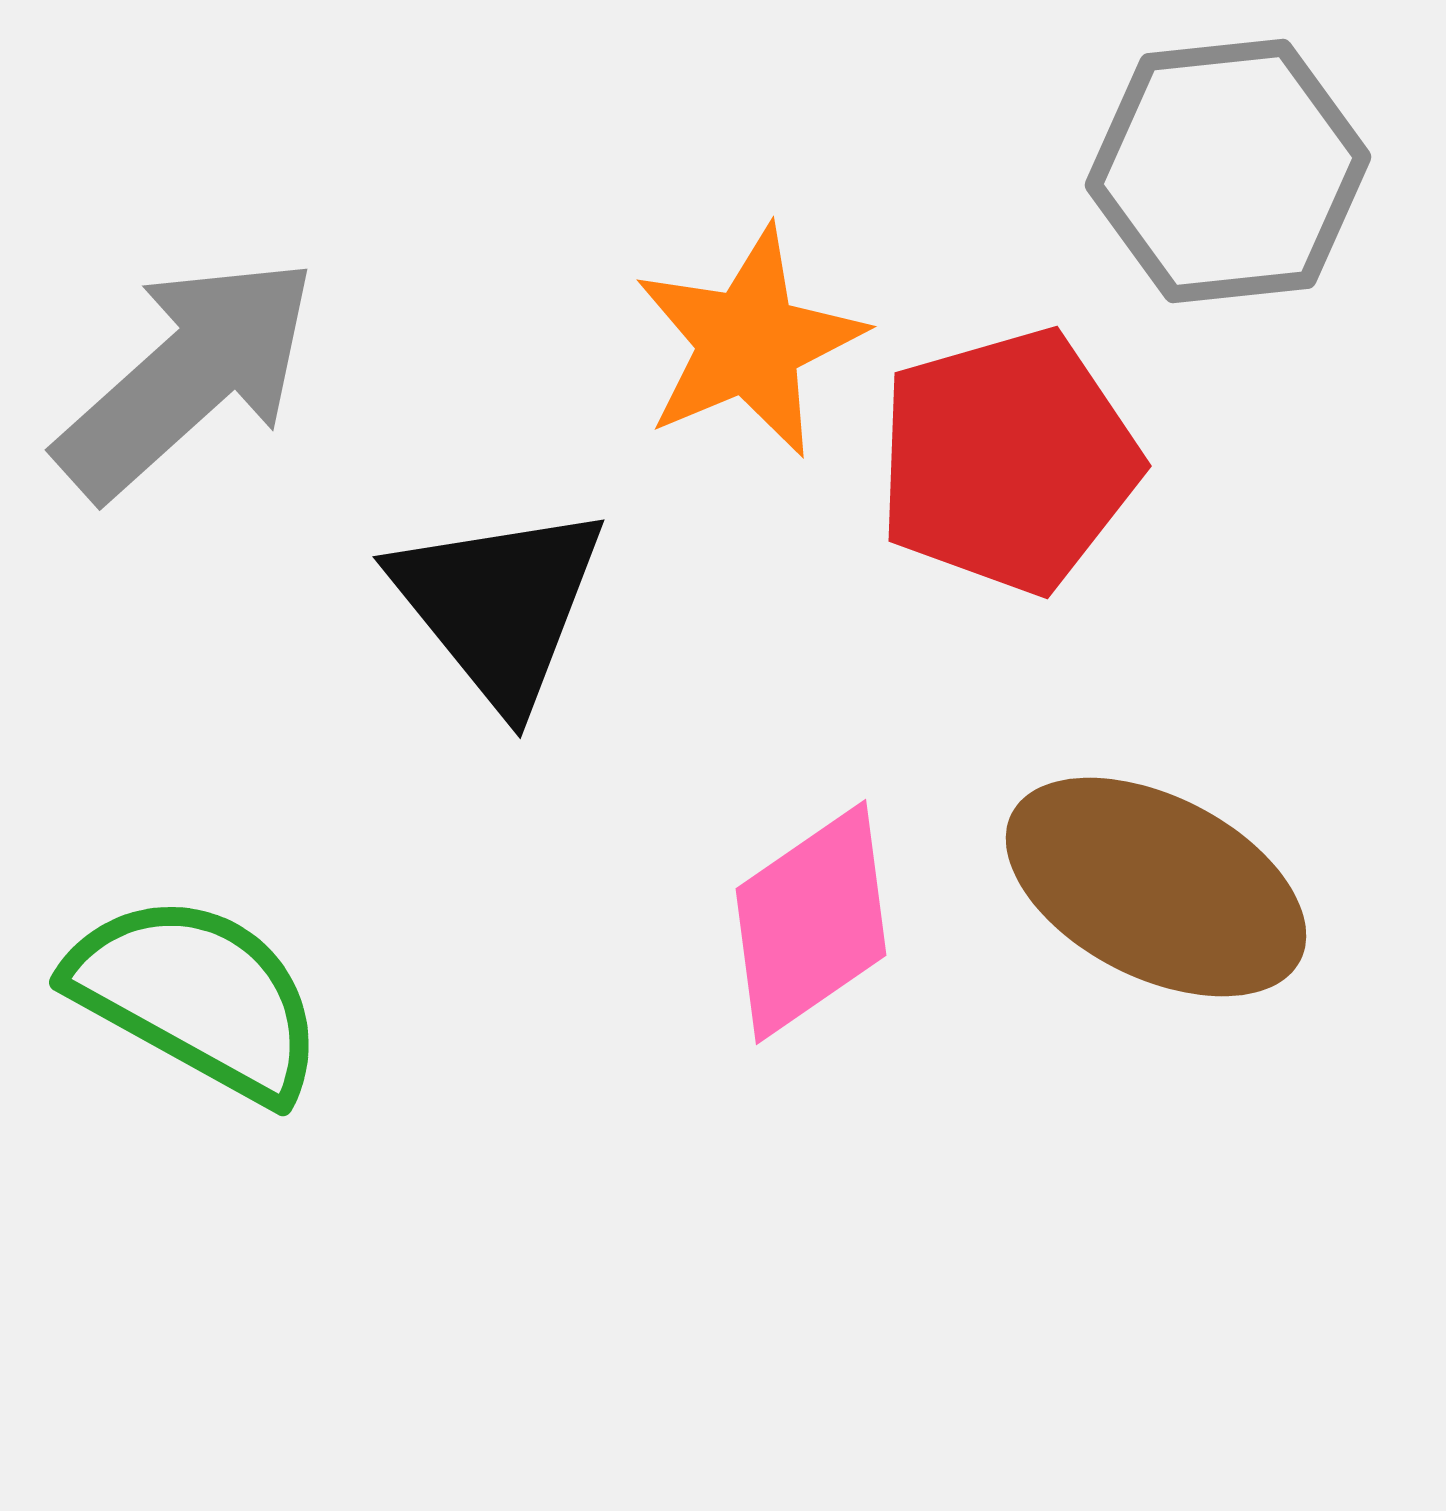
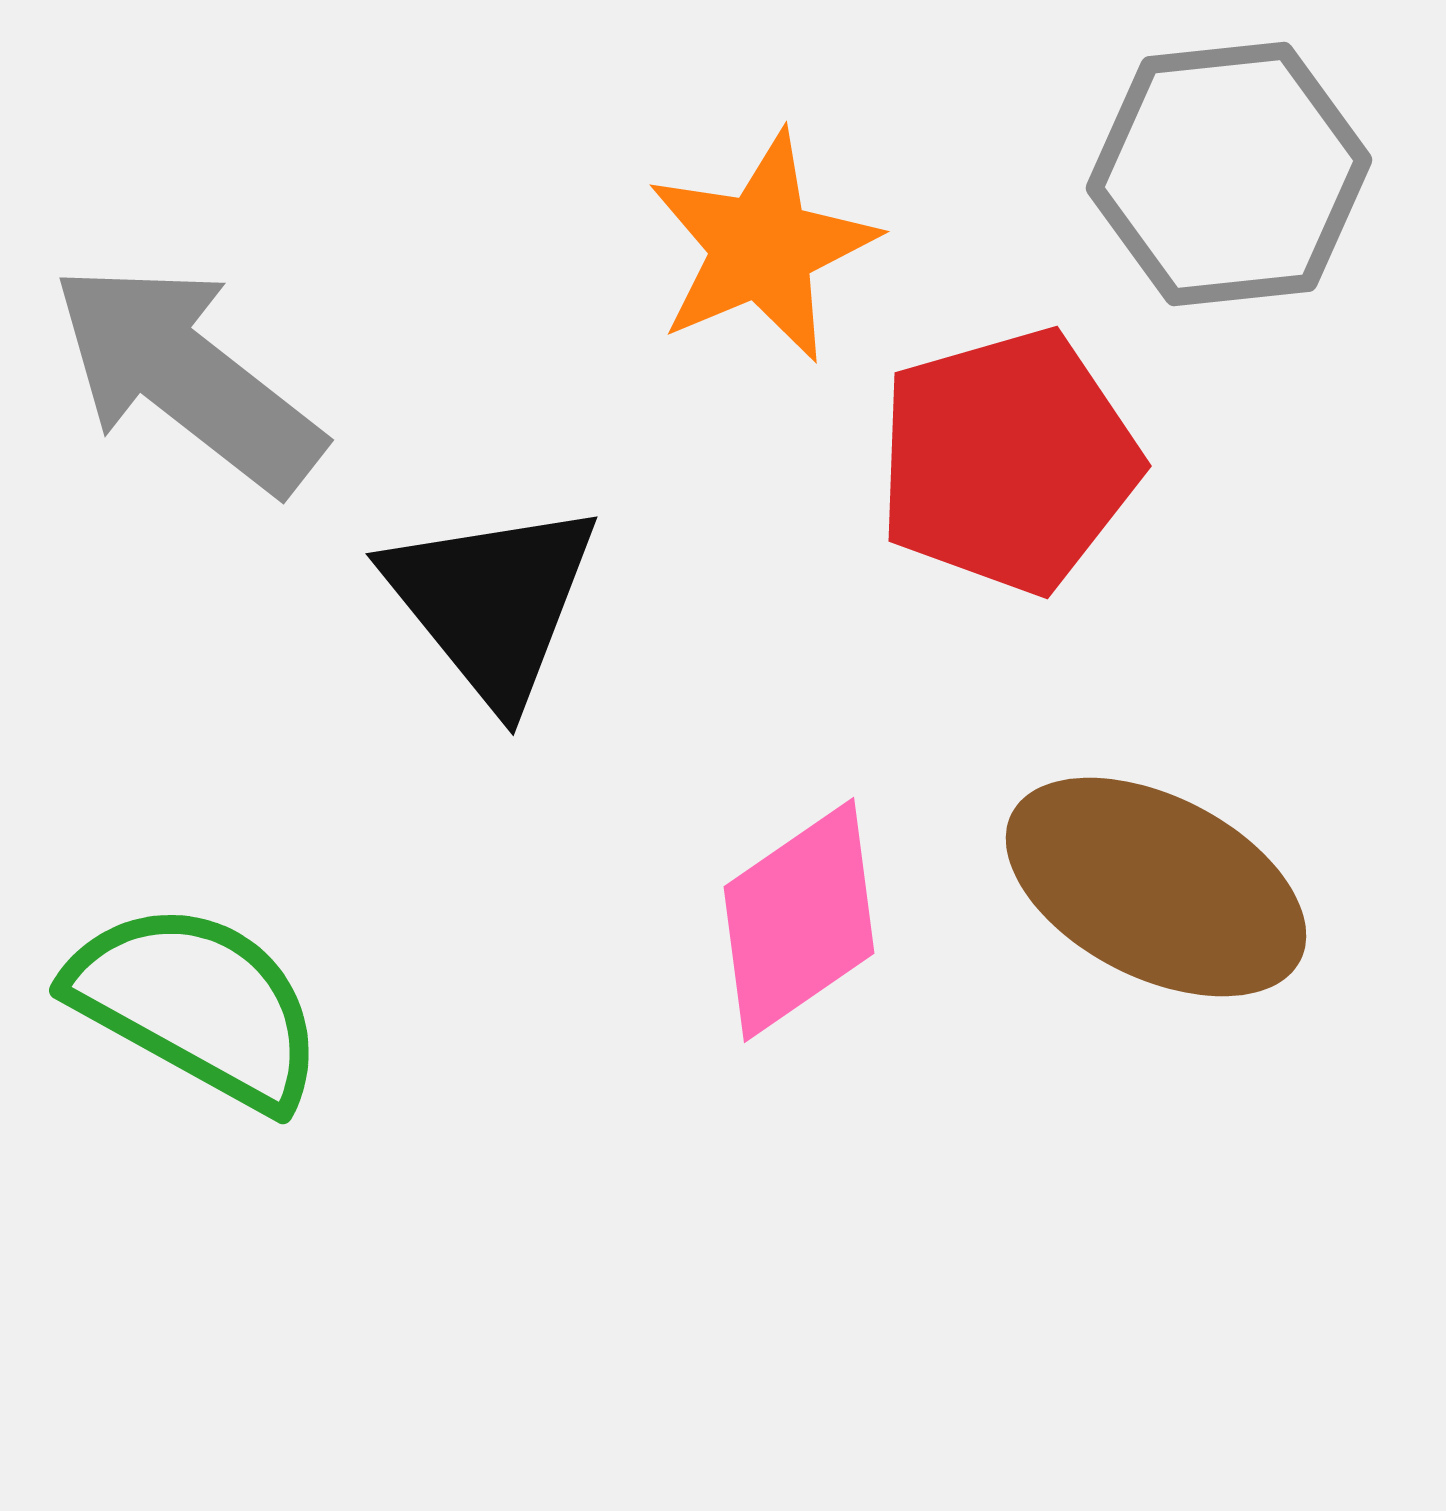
gray hexagon: moved 1 px right, 3 px down
orange star: moved 13 px right, 95 px up
gray arrow: rotated 100 degrees counterclockwise
black triangle: moved 7 px left, 3 px up
pink diamond: moved 12 px left, 2 px up
green semicircle: moved 8 px down
